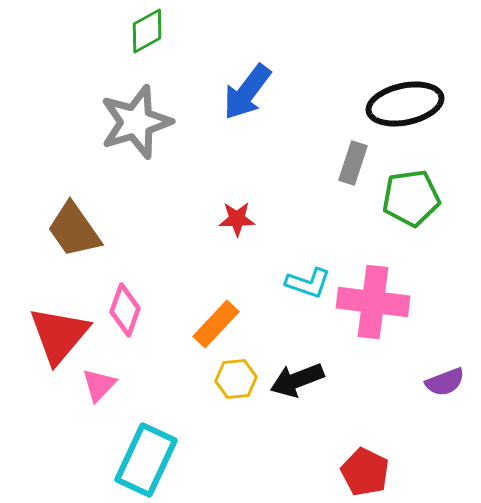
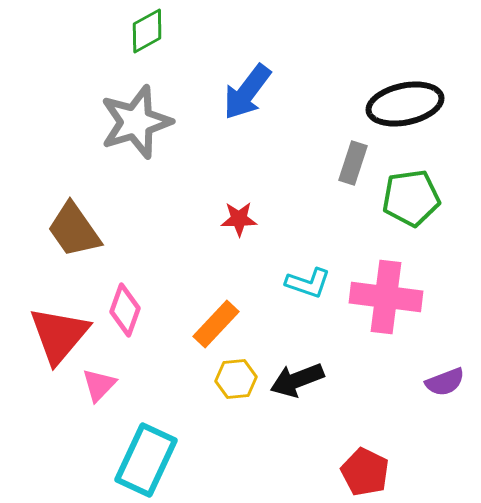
red star: moved 2 px right
pink cross: moved 13 px right, 5 px up
